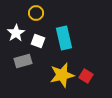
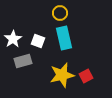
yellow circle: moved 24 px right
white star: moved 3 px left, 6 px down
red square: rotated 32 degrees clockwise
